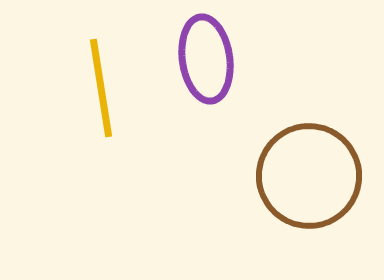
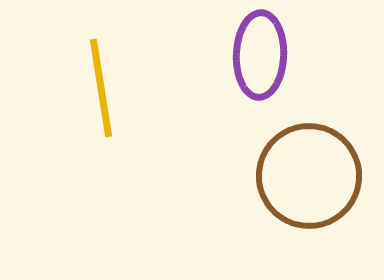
purple ellipse: moved 54 px right, 4 px up; rotated 10 degrees clockwise
